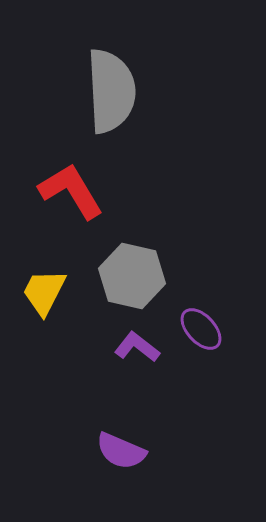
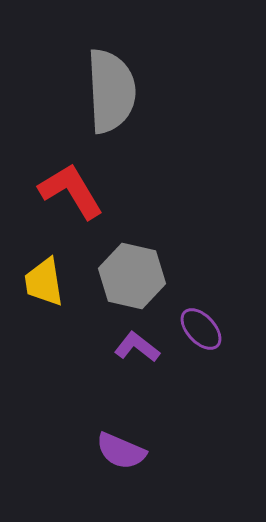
yellow trapezoid: moved 10 px up; rotated 36 degrees counterclockwise
